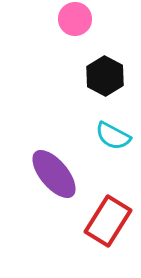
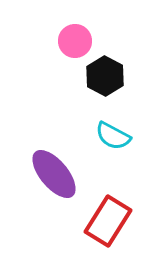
pink circle: moved 22 px down
